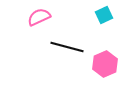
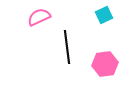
black line: rotated 68 degrees clockwise
pink hexagon: rotated 15 degrees clockwise
